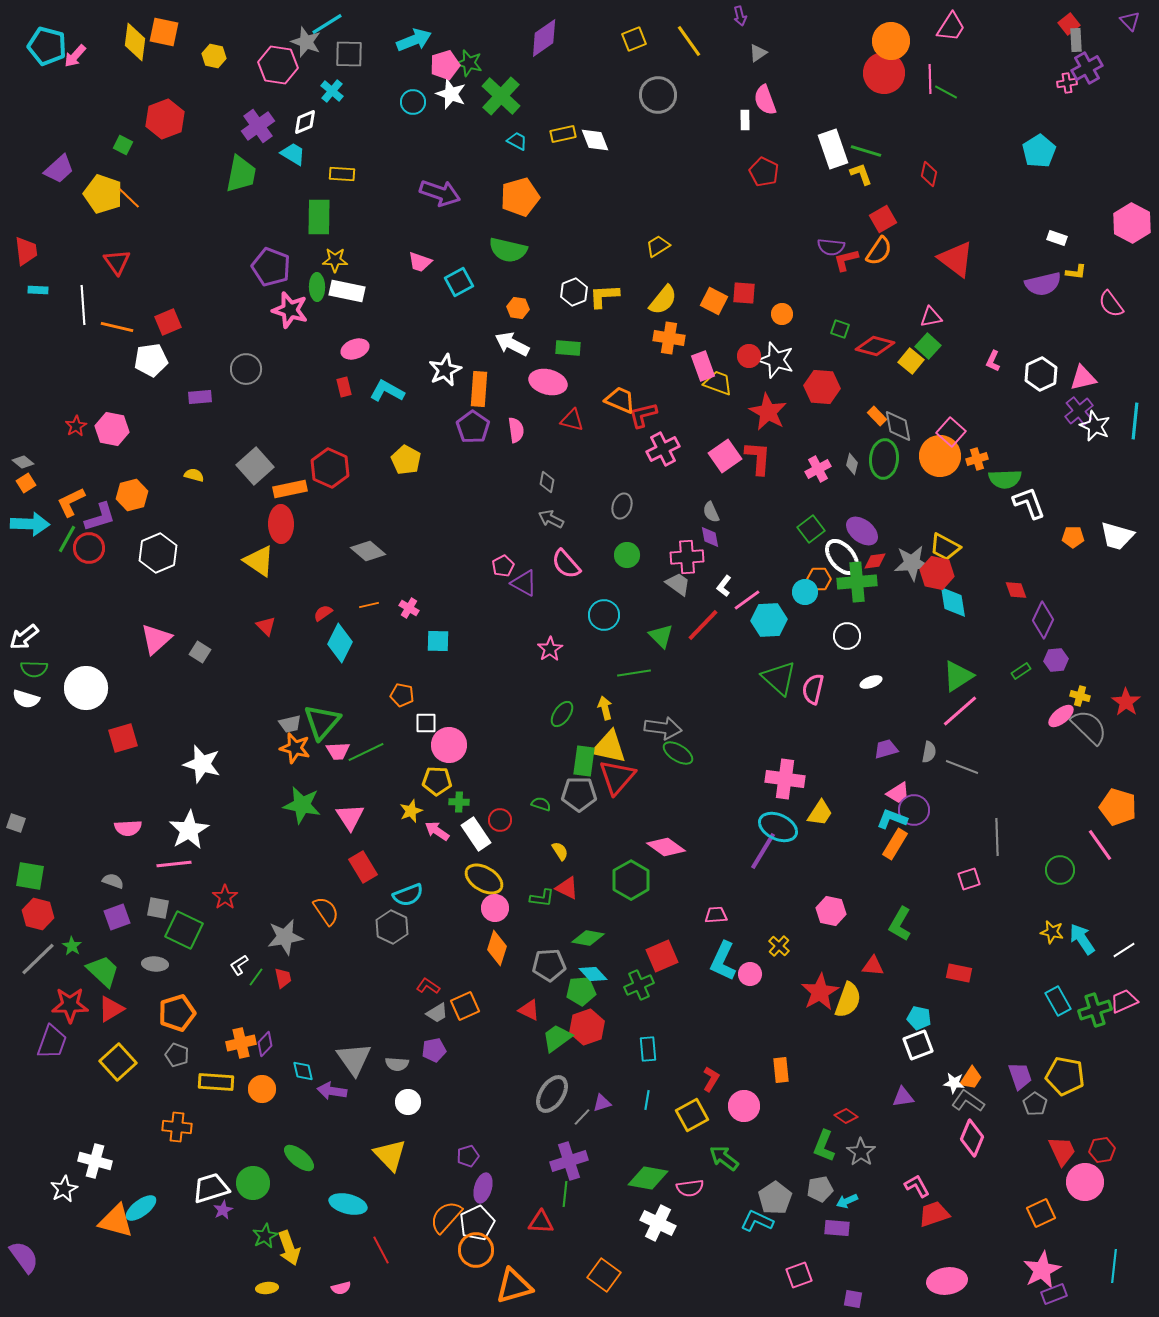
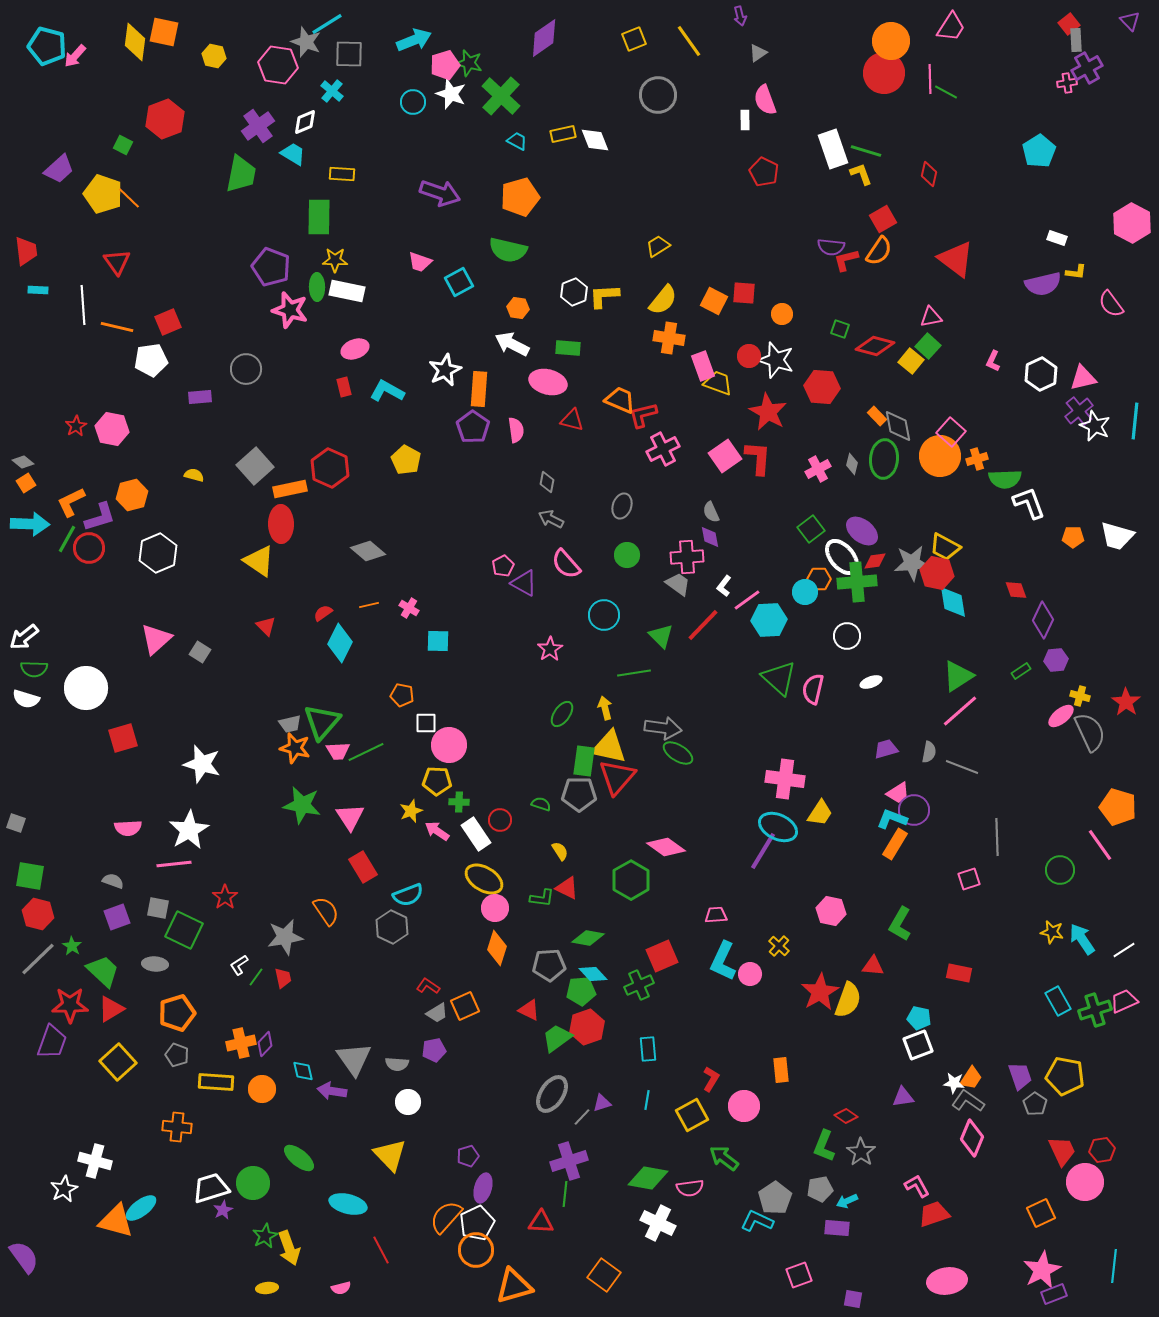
gray semicircle at (1089, 727): moved 1 px right, 5 px down; rotated 21 degrees clockwise
